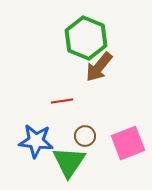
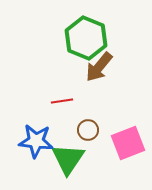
brown circle: moved 3 px right, 6 px up
green triangle: moved 1 px left, 3 px up
